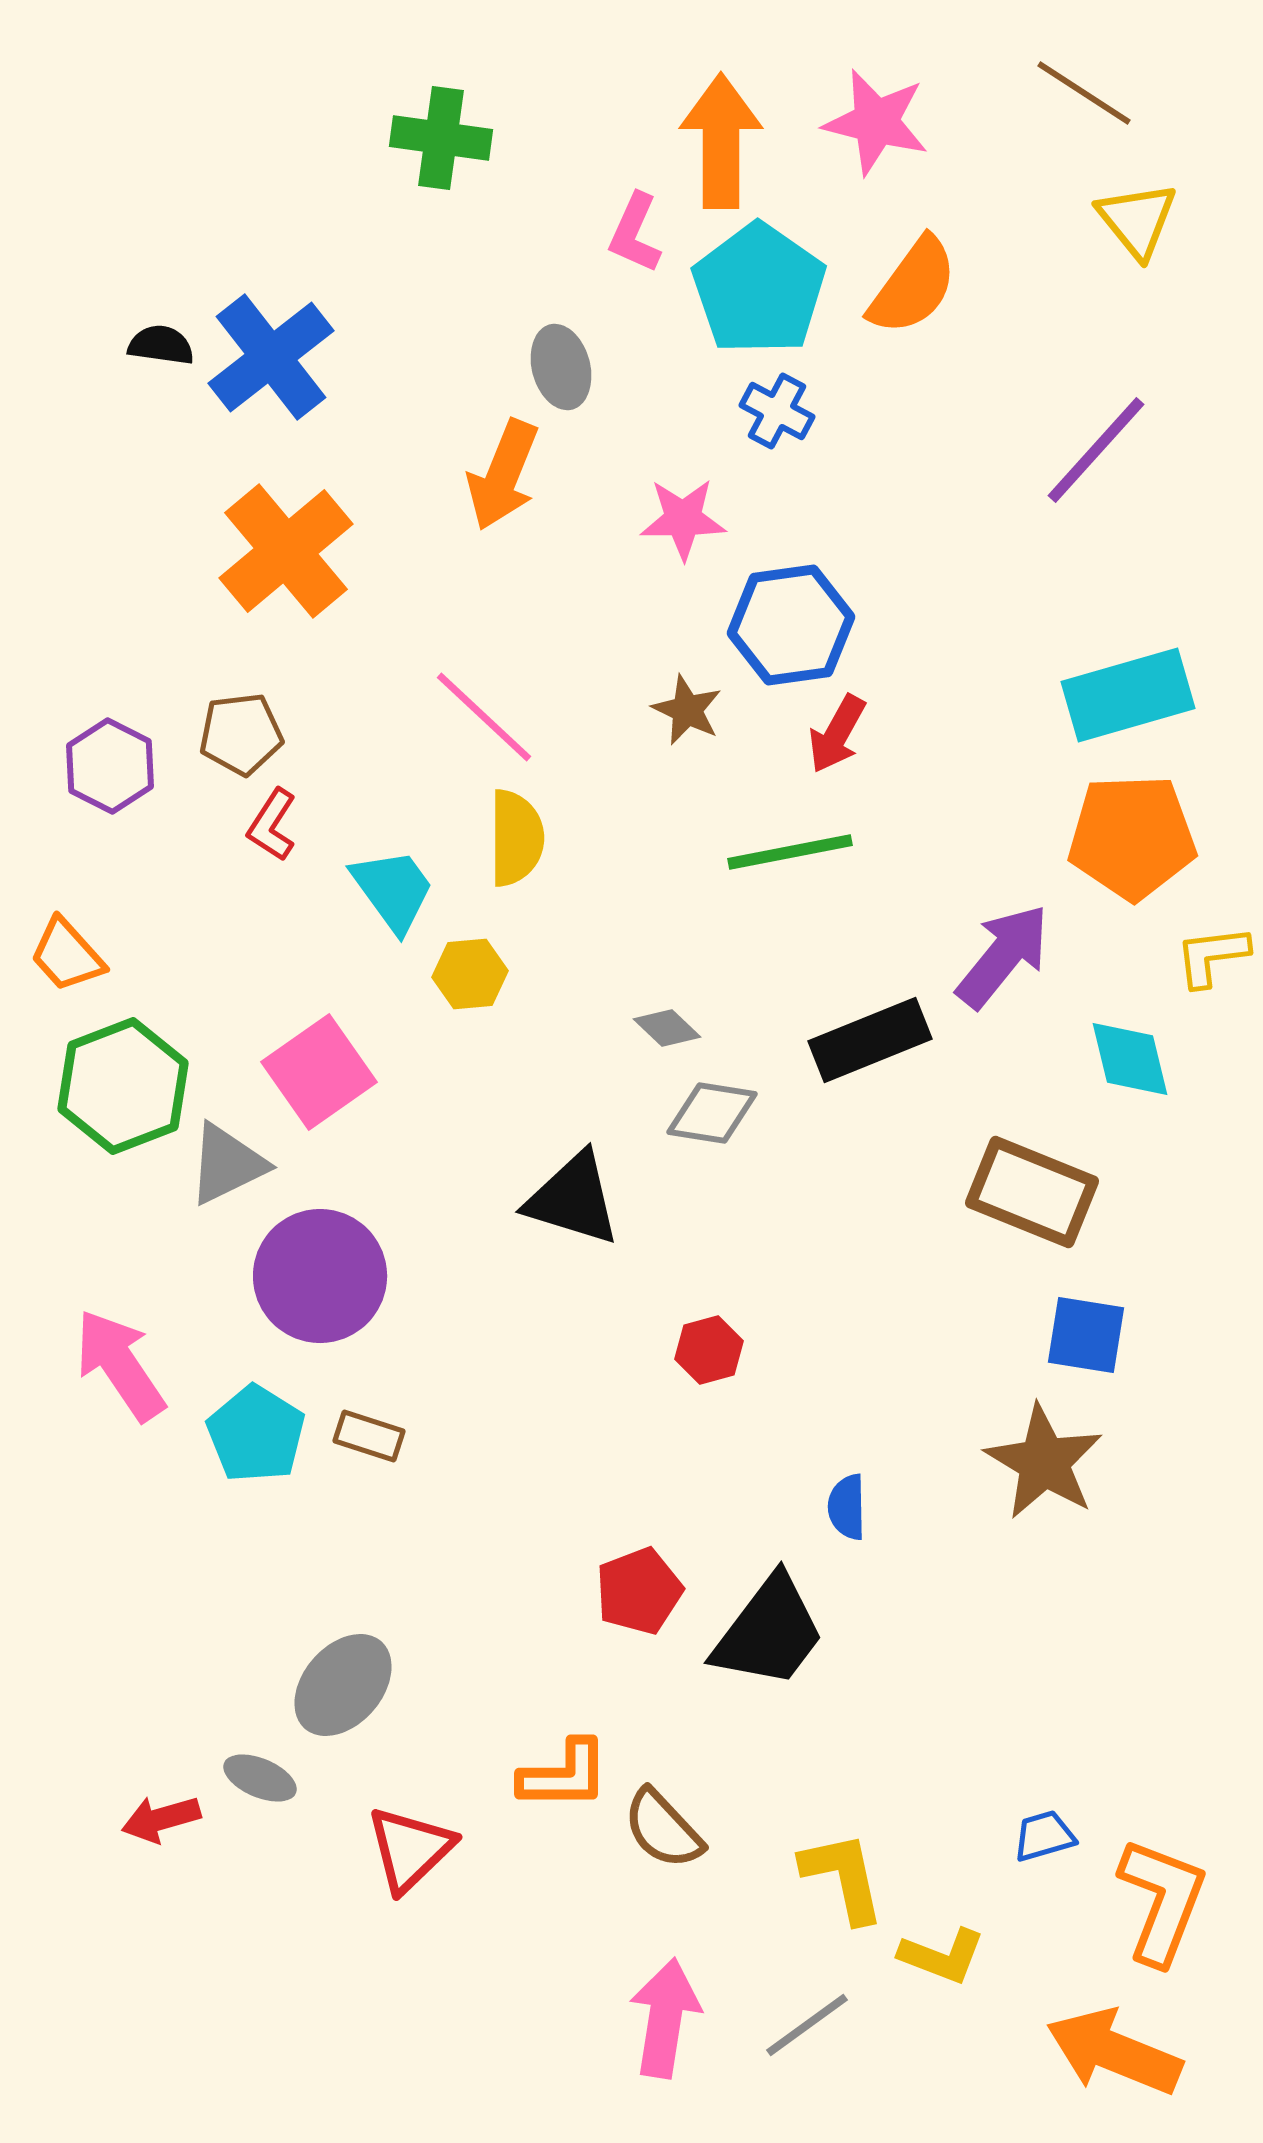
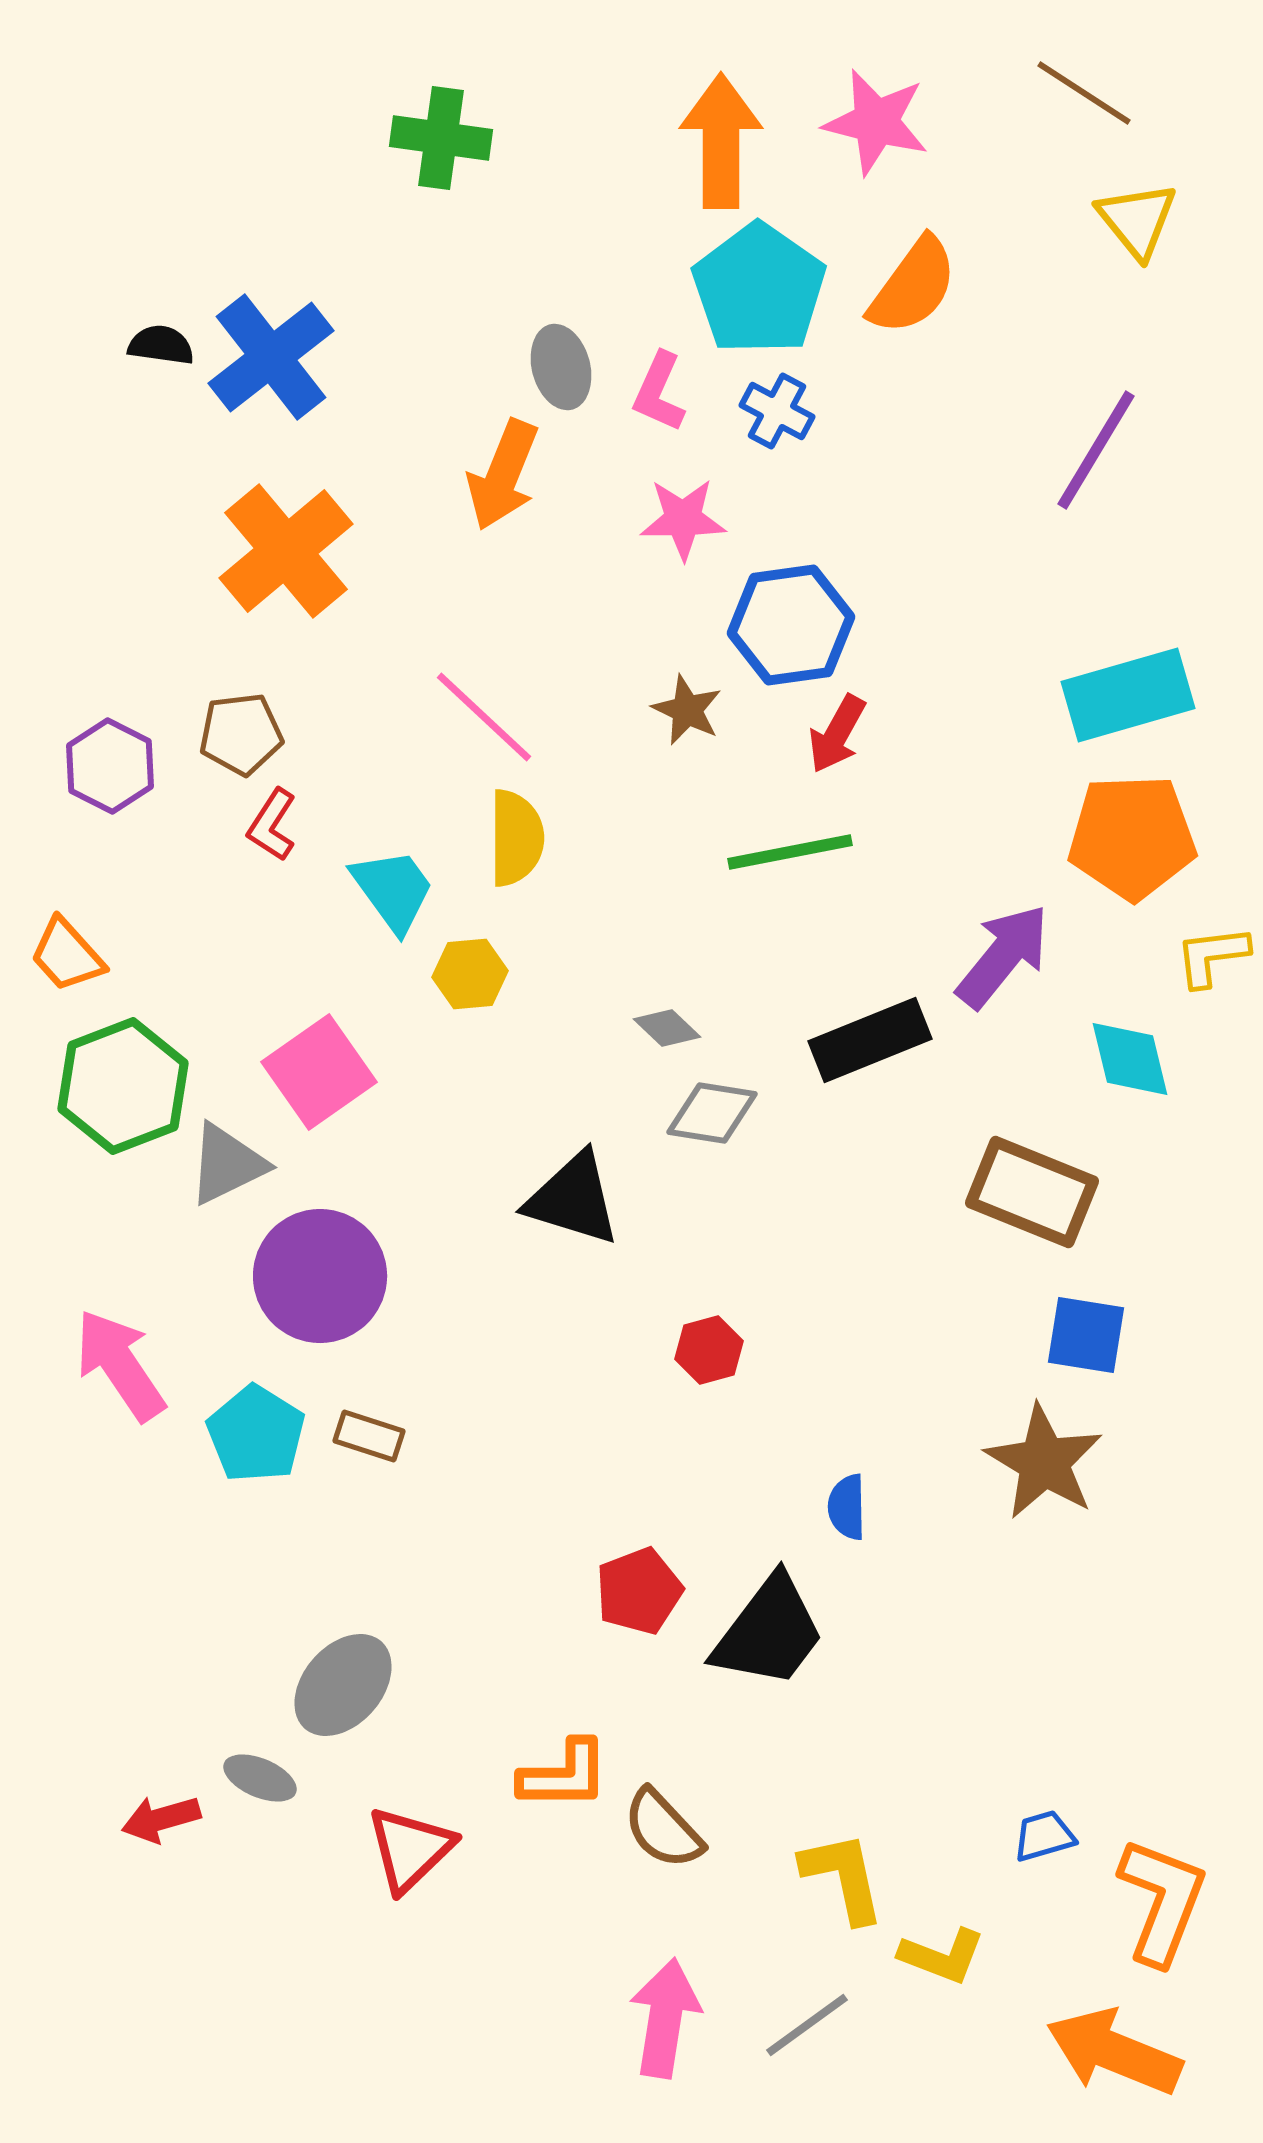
pink L-shape at (635, 233): moved 24 px right, 159 px down
purple line at (1096, 450): rotated 11 degrees counterclockwise
